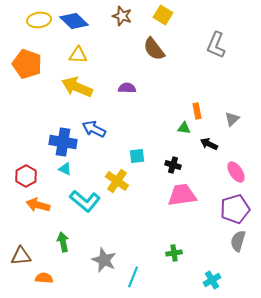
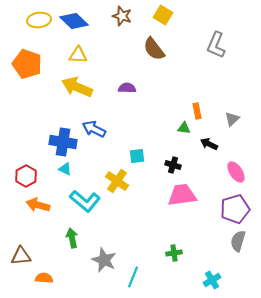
green arrow: moved 9 px right, 4 px up
